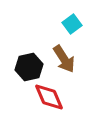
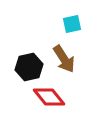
cyan square: rotated 24 degrees clockwise
red diamond: rotated 16 degrees counterclockwise
